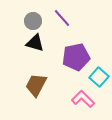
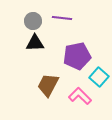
purple line: rotated 42 degrees counterclockwise
black triangle: rotated 18 degrees counterclockwise
purple pentagon: moved 1 px right, 1 px up
brown trapezoid: moved 12 px right
pink L-shape: moved 3 px left, 3 px up
